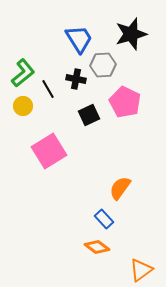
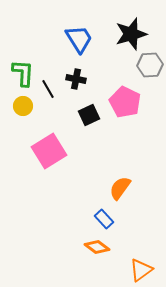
gray hexagon: moved 47 px right
green L-shape: rotated 48 degrees counterclockwise
